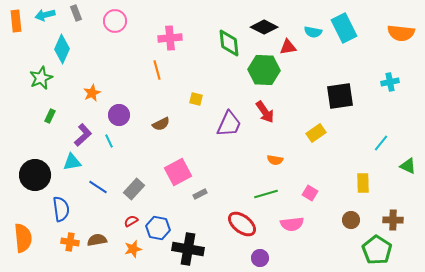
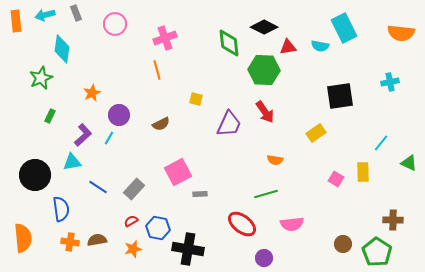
pink circle at (115, 21): moved 3 px down
cyan semicircle at (313, 32): moved 7 px right, 14 px down
pink cross at (170, 38): moved 5 px left; rotated 15 degrees counterclockwise
cyan diamond at (62, 49): rotated 16 degrees counterclockwise
cyan line at (109, 141): moved 3 px up; rotated 56 degrees clockwise
green triangle at (408, 166): moved 1 px right, 3 px up
yellow rectangle at (363, 183): moved 11 px up
pink square at (310, 193): moved 26 px right, 14 px up
gray rectangle at (200, 194): rotated 24 degrees clockwise
brown circle at (351, 220): moved 8 px left, 24 px down
green pentagon at (377, 250): moved 2 px down
purple circle at (260, 258): moved 4 px right
